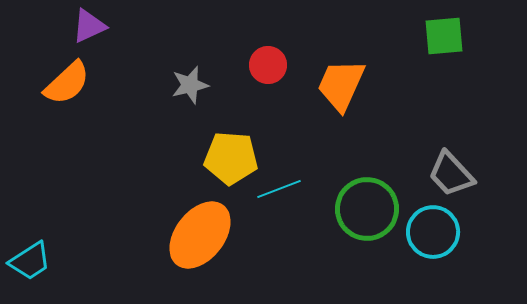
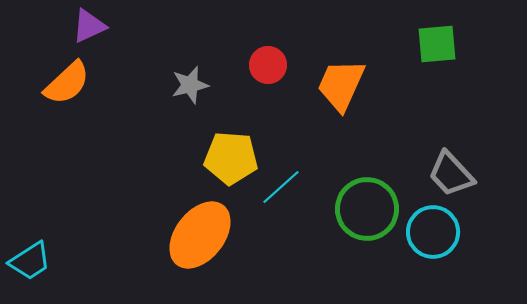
green square: moved 7 px left, 8 px down
cyan line: moved 2 px right, 2 px up; rotated 21 degrees counterclockwise
